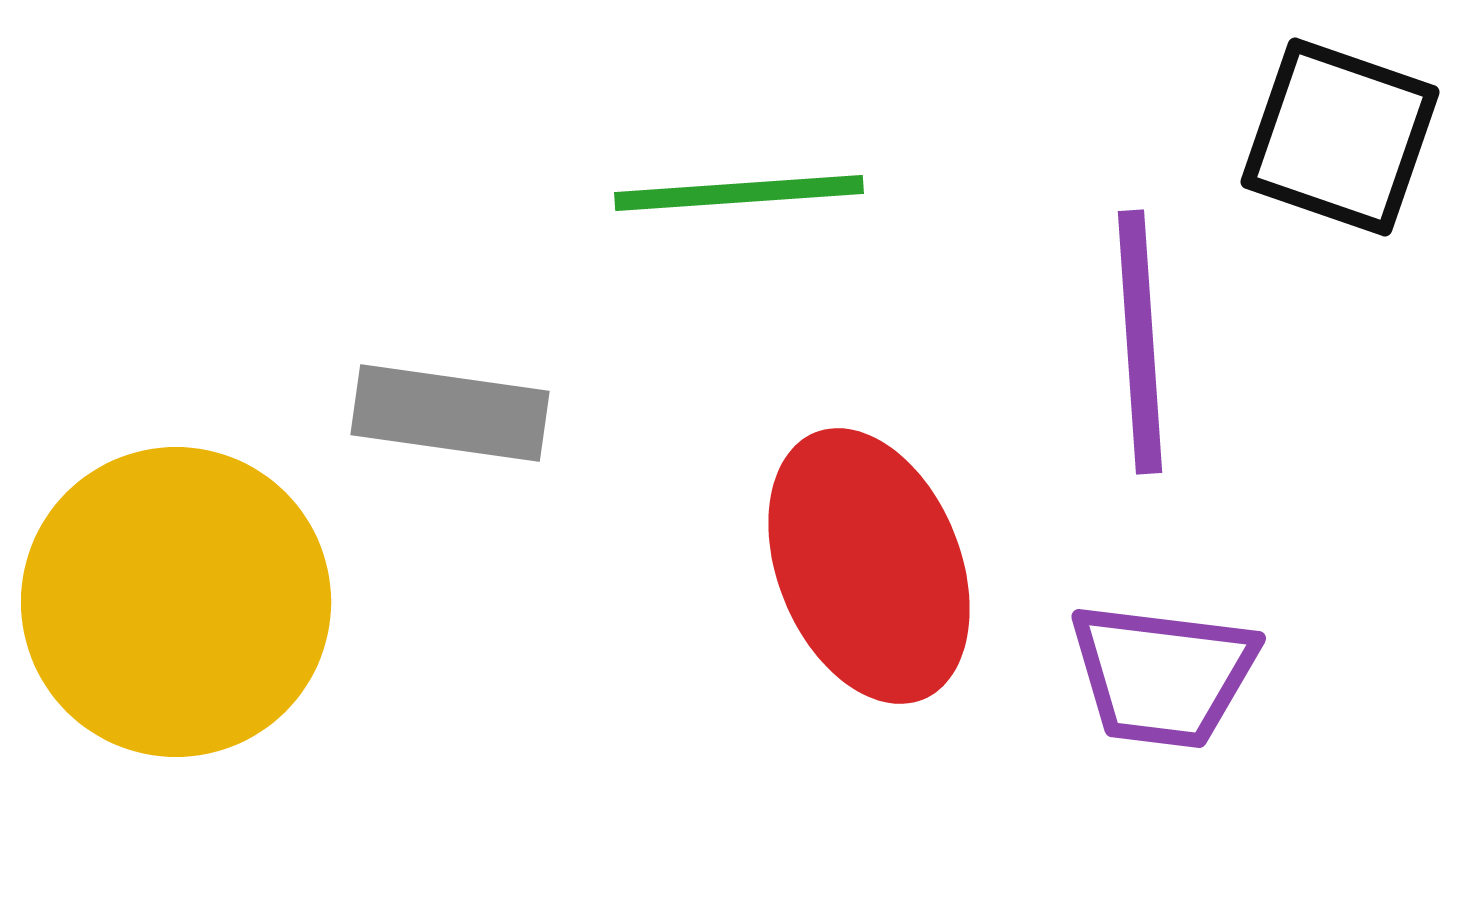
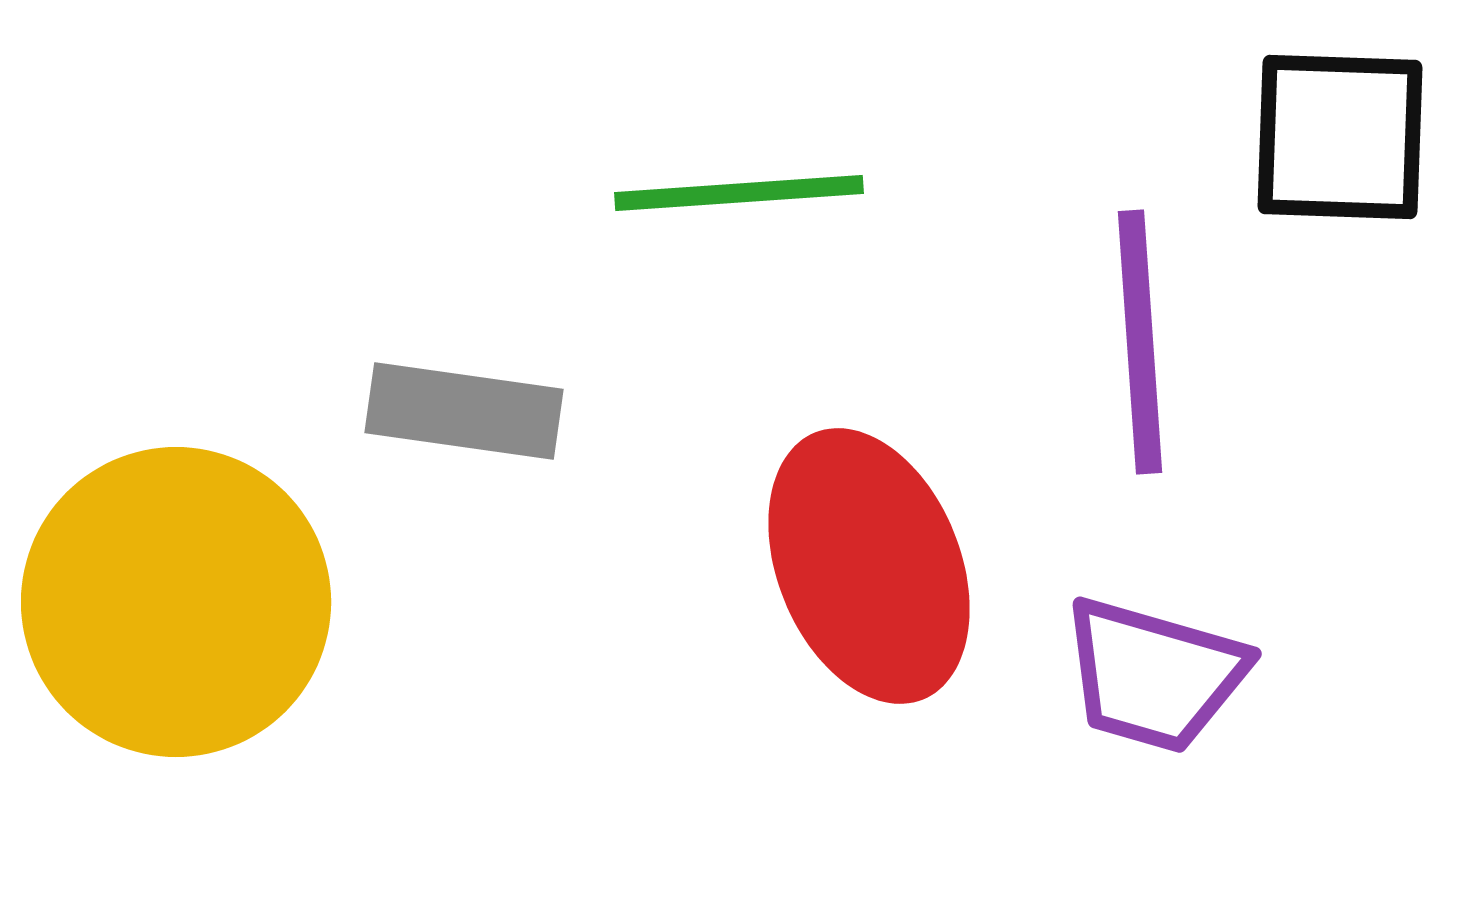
black square: rotated 17 degrees counterclockwise
gray rectangle: moved 14 px right, 2 px up
purple trapezoid: moved 9 px left; rotated 9 degrees clockwise
